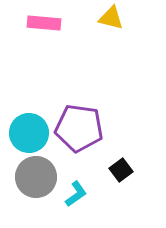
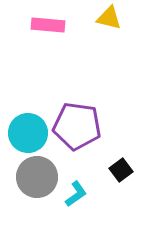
yellow triangle: moved 2 px left
pink rectangle: moved 4 px right, 2 px down
purple pentagon: moved 2 px left, 2 px up
cyan circle: moved 1 px left
gray circle: moved 1 px right
